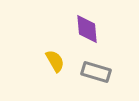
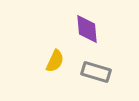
yellow semicircle: rotated 55 degrees clockwise
